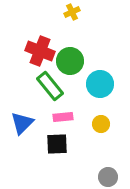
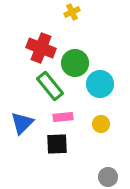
red cross: moved 1 px right, 3 px up
green circle: moved 5 px right, 2 px down
